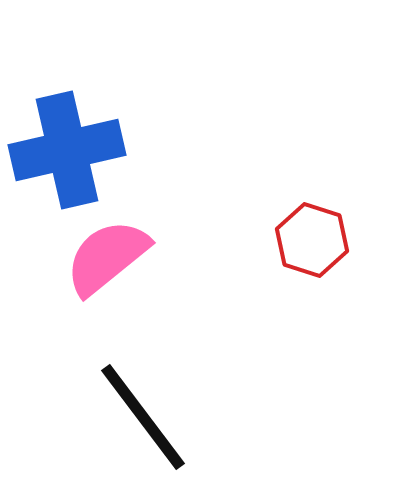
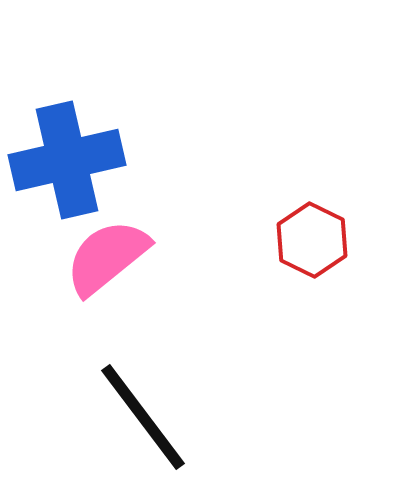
blue cross: moved 10 px down
red hexagon: rotated 8 degrees clockwise
